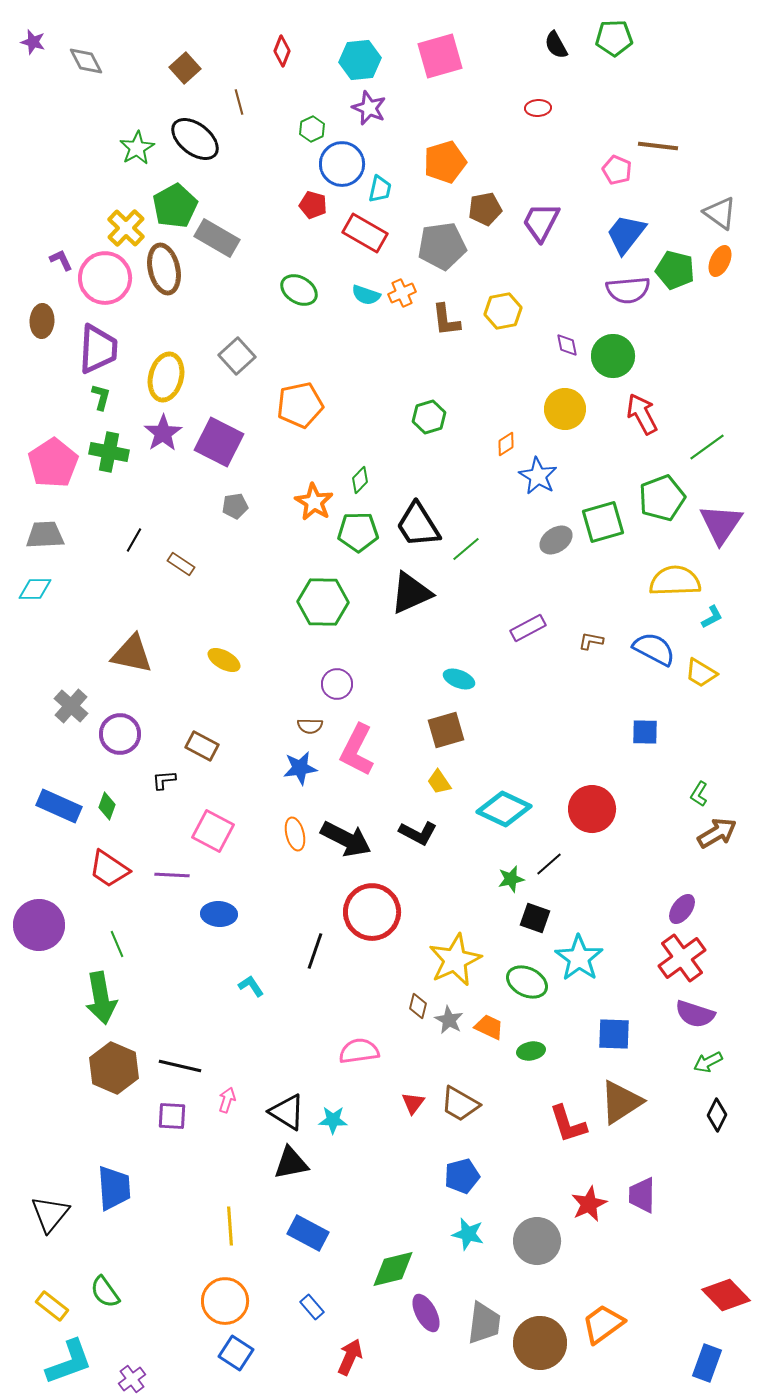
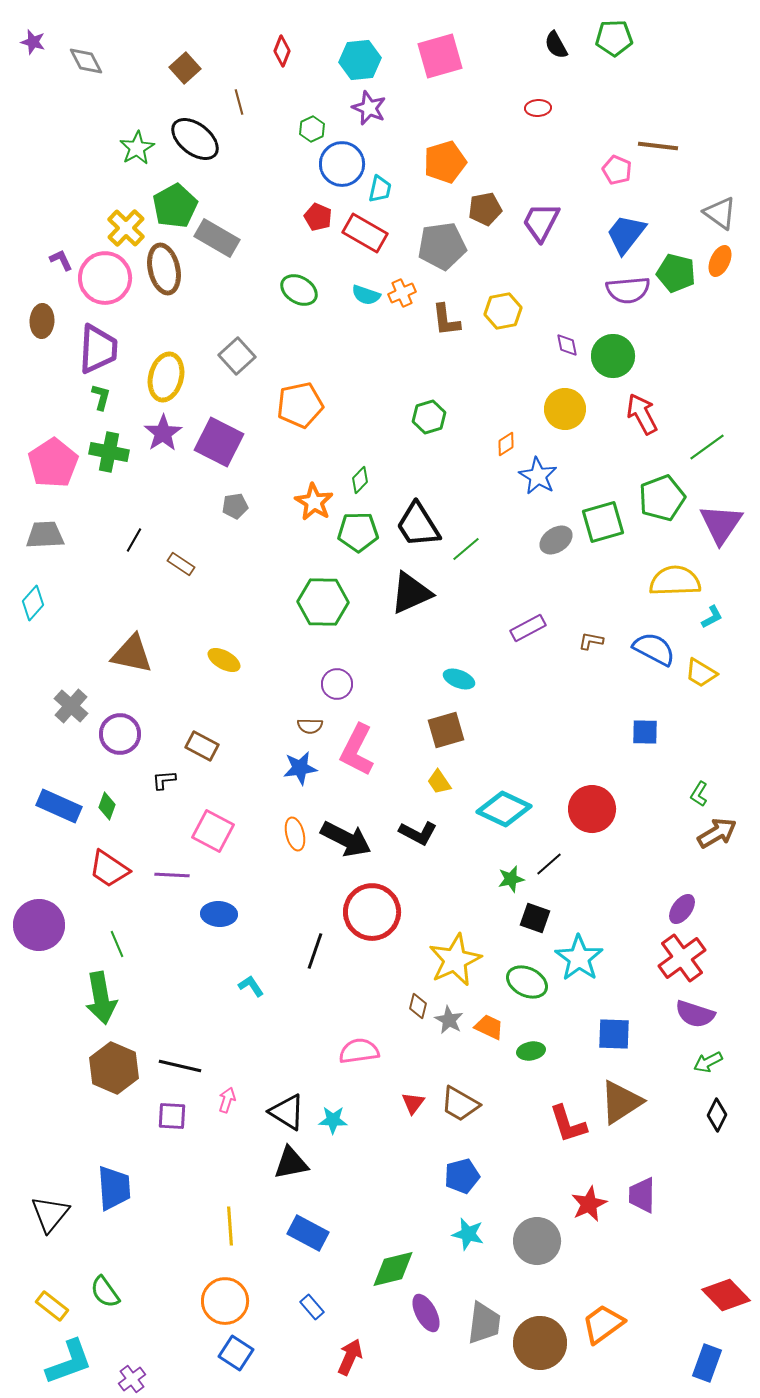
red pentagon at (313, 205): moved 5 px right, 12 px down; rotated 8 degrees clockwise
green pentagon at (675, 270): moved 1 px right, 3 px down
cyan diamond at (35, 589): moved 2 px left, 14 px down; rotated 48 degrees counterclockwise
